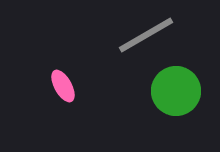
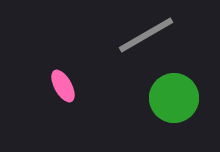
green circle: moved 2 px left, 7 px down
